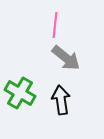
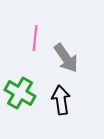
pink line: moved 20 px left, 13 px down
gray arrow: rotated 16 degrees clockwise
